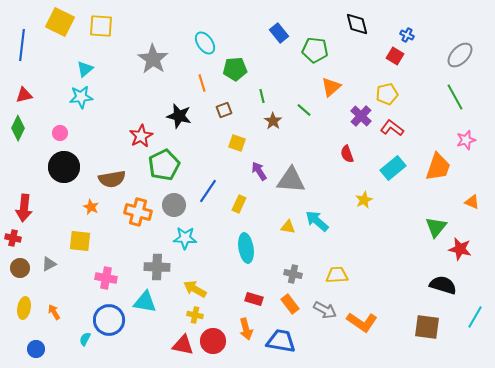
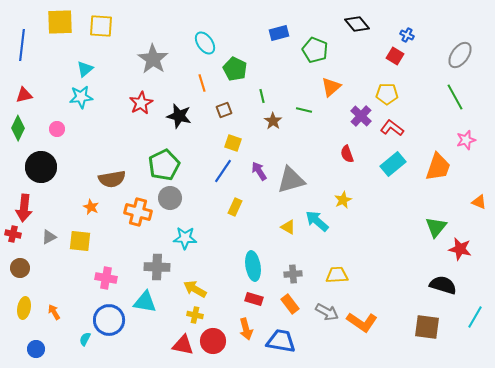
yellow square at (60, 22): rotated 28 degrees counterclockwise
black diamond at (357, 24): rotated 25 degrees counterclockwise
blue rectangle at (279, 33): rotated 66 degrees counterclockwise
green pentagon at (315, 50): rotated 15 degrees clockwise
gray ellipse at (460, 55): rotated 8 degrees counterclockwise
green pentagon at (235, 69): rotated 30 degrees clockwise
yellow pentagon at (387, 94): rotated 15 degrees clockwise
green line at (304, 110): rotated 28 degrees counterclockwise
pink circle at (60, 133): moved 3 px left, 4 px up
red star at (141, 136): moved 33 px up
yellow square at (237, 143): moved 4 px left
black circle at (64, 167): moved 23 px left
cyan rectangle at (393, 168): moved 4 px up
gray triangle at (291, 180): rotated 20 degrees counterclockwise
blue line at (208, 191): moved 15 px right, 20 px up
yellow star at (364, 200): moved 21 px left
orange triangle at (472, 202): moved 7 px right
yellow rectangle at (239, 204): moved 4 px left, 3 px down
gray circle at (174, 205): moved 4 px left, 7 px up
yellow triangle at (288, 227): rotated 21 degrees clockwise
red cross at (13, 238): moved 4 px up
cyan ellipse at (246, 248): moved 7 px right, 18 px down
gray triangle at (49, 264): moved 27 px up
gray cross at (293, 274): rotated 18 degrees counterclockwise
gray arrow at (325, 310): moved 2 px right, 2 px down
